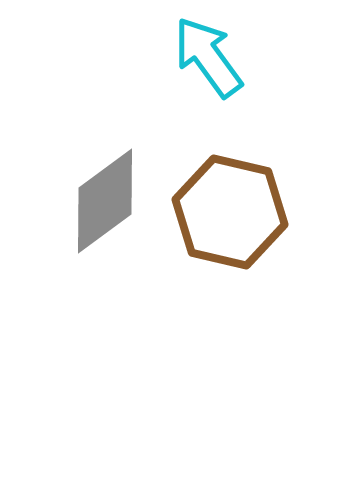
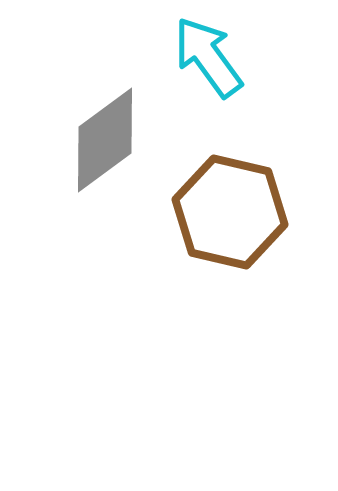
gray diamond: moved 61 px up
